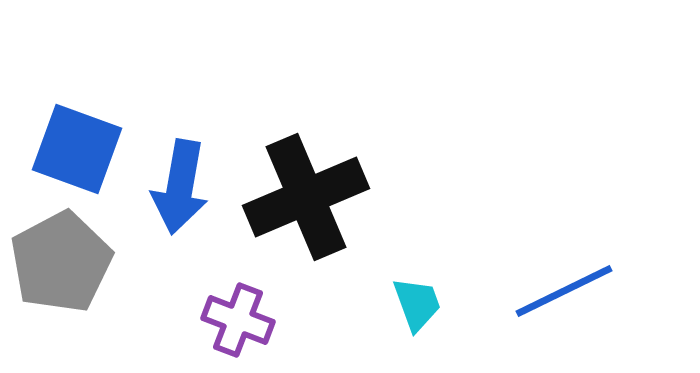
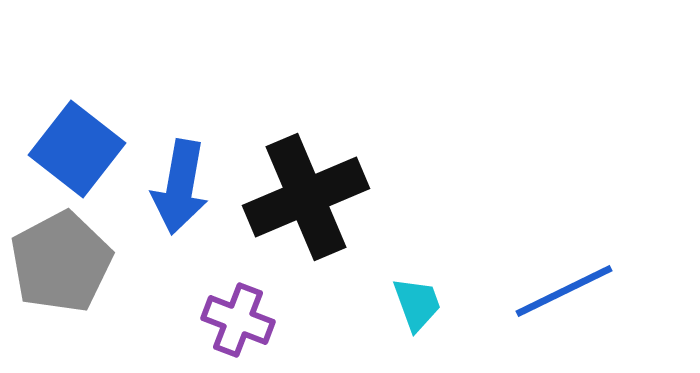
blue square: rotated 18 degrees clockwise
